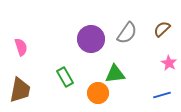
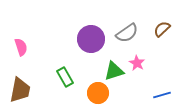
gray semicircle: rotated 20 degrees clockwise
pink star: moved 32 px left
green triangle: moved 1 px left, 3 px up; rotated 10 degrees counterclockwise
